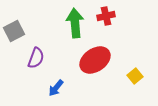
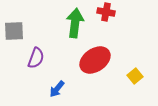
red cross: moved 4 px up; rotated 24 degrees clockwise
green arrow: rotated 12 degrees clockwise
gray square: rotated 25 degrees clockwise
blue arrow: moved 1 px right, 1 px down
